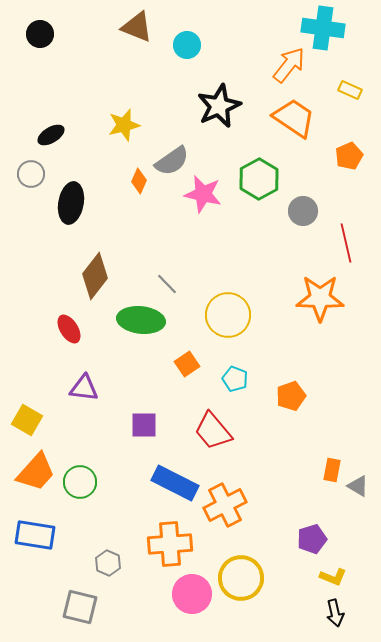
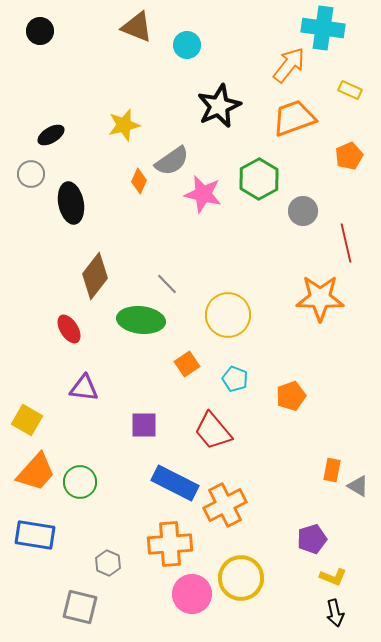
black circle at (40, 34): moved 3 px up
orange trapezoid at (294, 118): rotated 54 degrees counterclockwise
black ellipse at (71, 203): rotated 21 degrees counterclockwise
